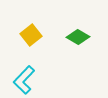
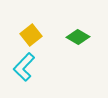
cyan L-shape: moved 13 px up
